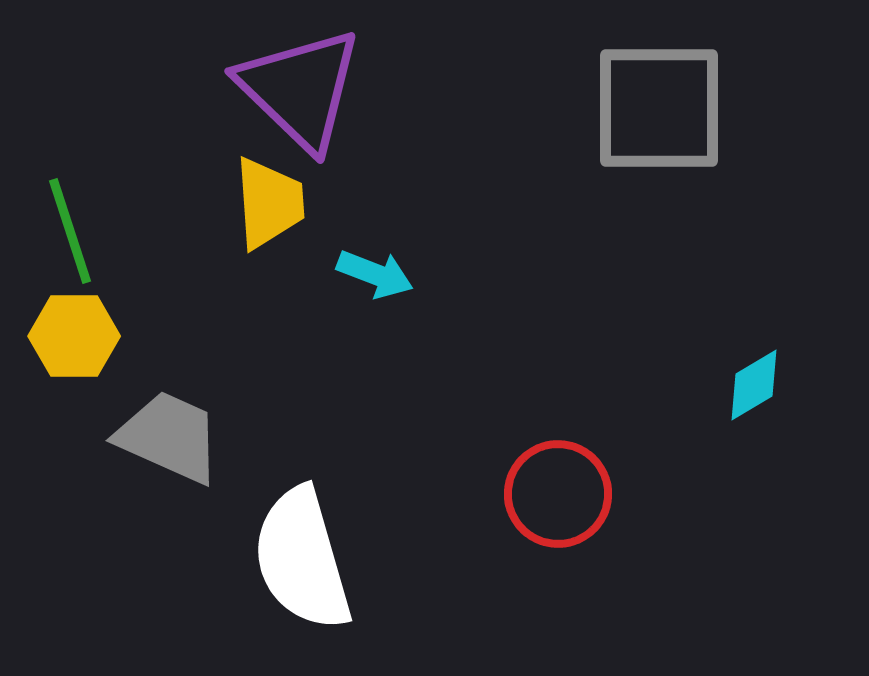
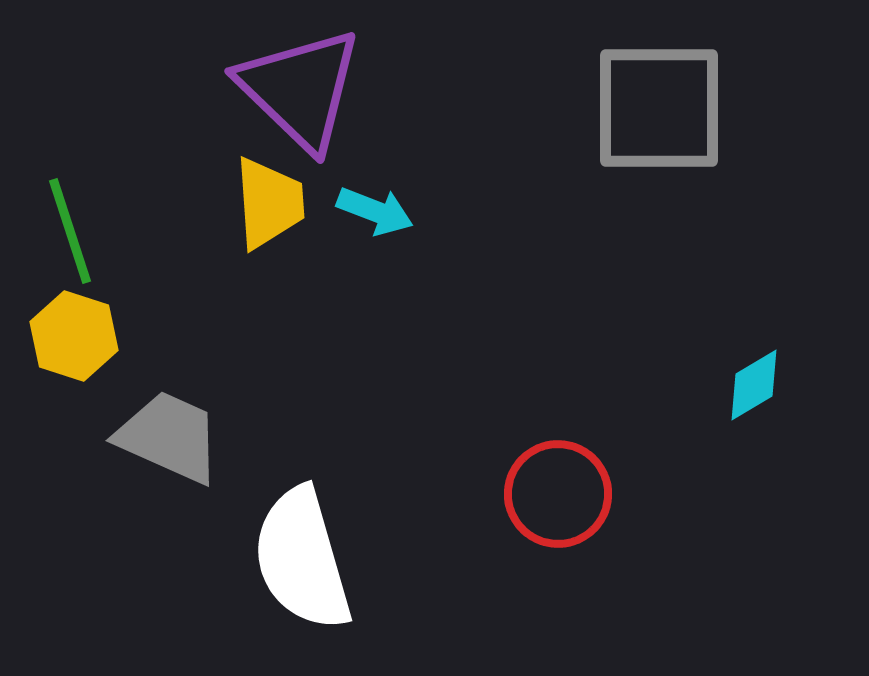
cyan arrow: moved 63 px up
yellow hexagon: rotated 18 degrees clockwise
